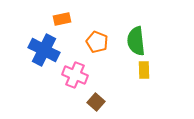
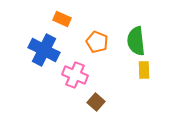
orange rectangle: rotated 36 degrees clockwise
